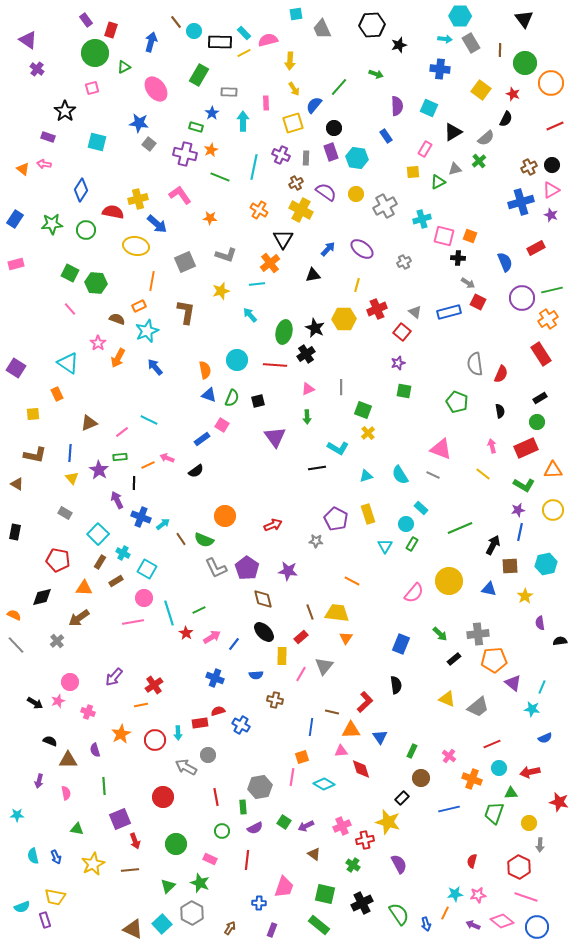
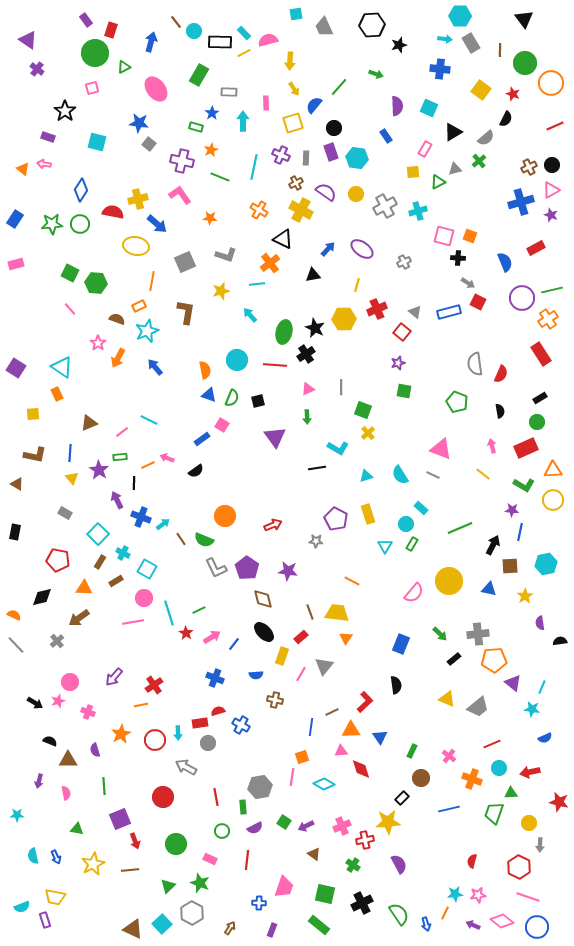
gray trapezoid at (322, 29): moved 2 px right, 2 px up
purple cross at (185, 154): moved 3 px left, 7 px down
cyan cross at (422, 219): moved 4 px left, 8 px up
green circle at (86, 230): moved 6 px left, 6 px up
black triangle at (283, 239): rotated 35 degrees counterclockwise
cyan triangle at (68, 363): moved 6 px left, 4 px down
purple star at (518, 510): moved 6 px left; rotated 16 degrees clockwise
yellow circle at (553, 510): moved 10 px up
yellow rectangle at (282, 656): rotated 18 degrees clockwise
brown line at (332, 712): rotated 40 degrees counterclockwise
gray circle at (208, 755): moved 12 px up
yellow star at (388, 822): rotated 20 degrees counterclockwise
pink line at (526, 897): moved 2 px right
